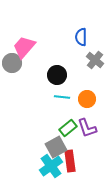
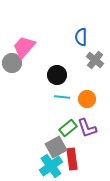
red rectangle: moved 2 px right, 2 px up
